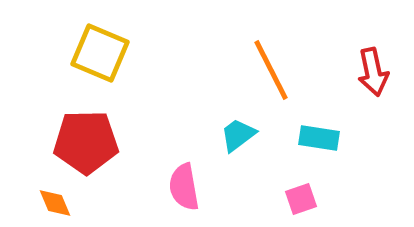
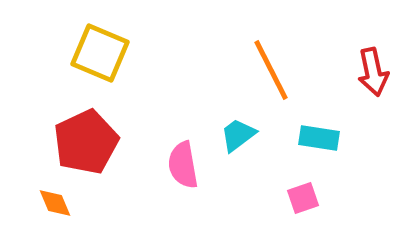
red pentagon: rotated 24 degrees counterclockwise
pink semicircle: moved 1 px left, 22 px up
pink square: moved 2 px right, 1 px up
